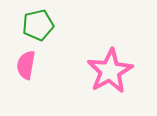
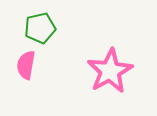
green pentagon: moved 2 px right, 3 px down
